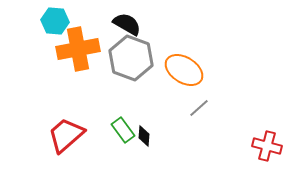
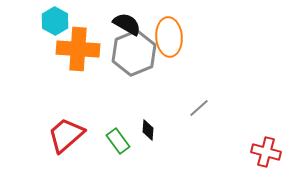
cyan hexagon: rotated 24 degrees clockwise
orange cross: rotated 15 degrees clockwise
gray hexagon: moved 3 px right, 5 px up; rotated 18 degrees clockwise
orange ellipse: moved 15 px left, 33 px up; rotated 54 degrees clockwise
green rectangle: moved 5 px left, 11 px down
black diamond: moved 4 px right, 6 px up
red cross: moved 1 px left, 6 px down
